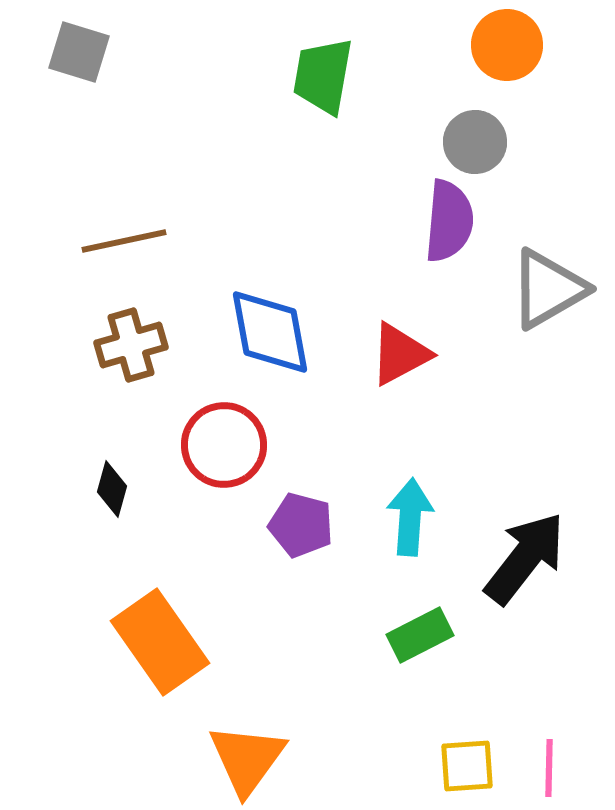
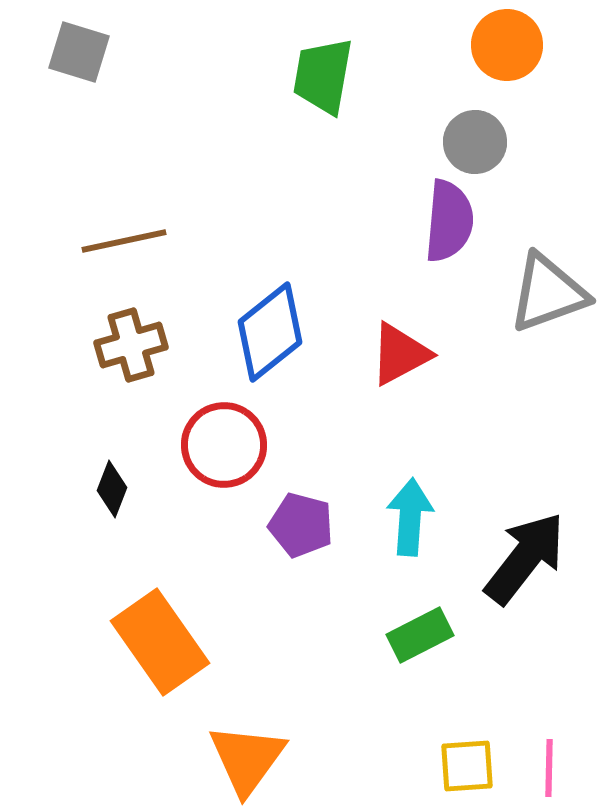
gray triangle: moved 4 px down; rotated 10 degrees clockwise
blue diamond: rotated 62 degrees clockwise
black diamond: rotated 6 degrees clockwise
